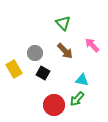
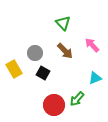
cyan triangle: moved 13 px right, 2 px up; rotated 32 degrees counterclockwise
